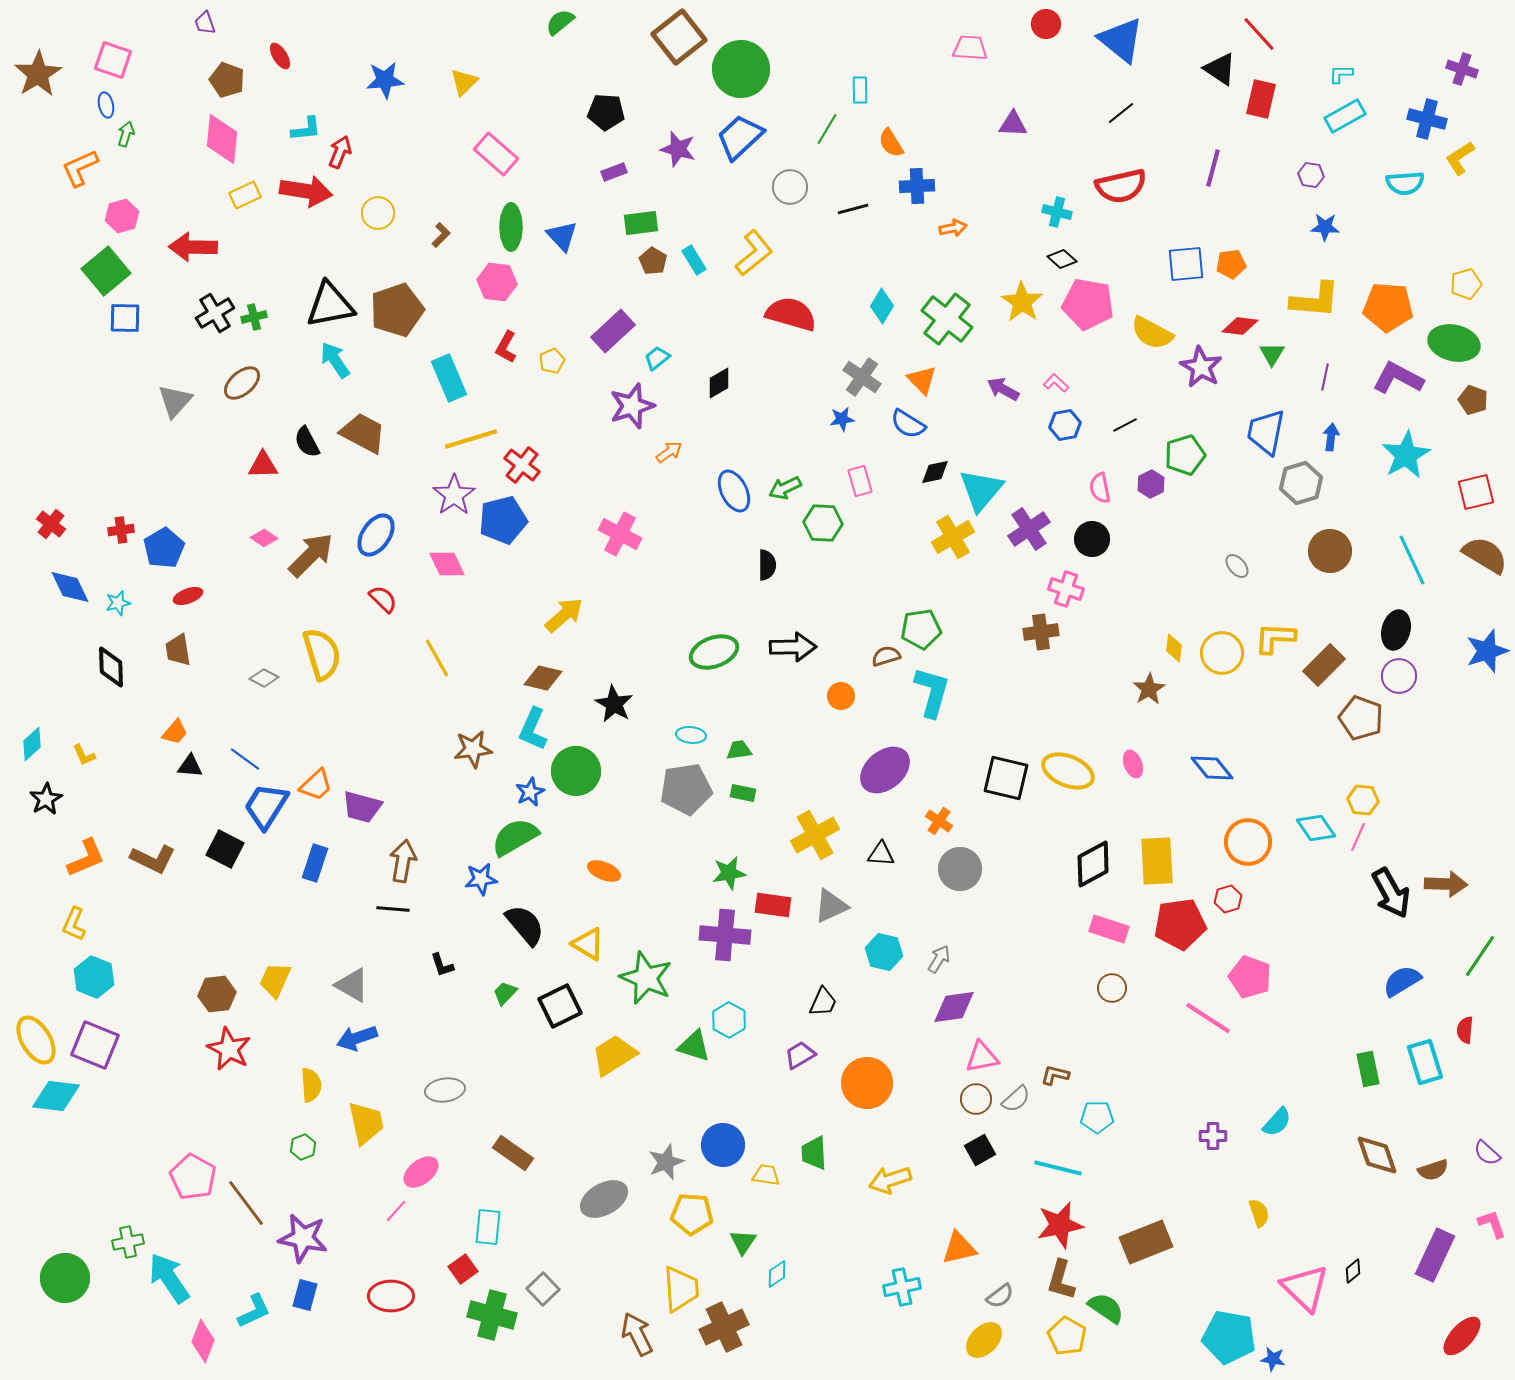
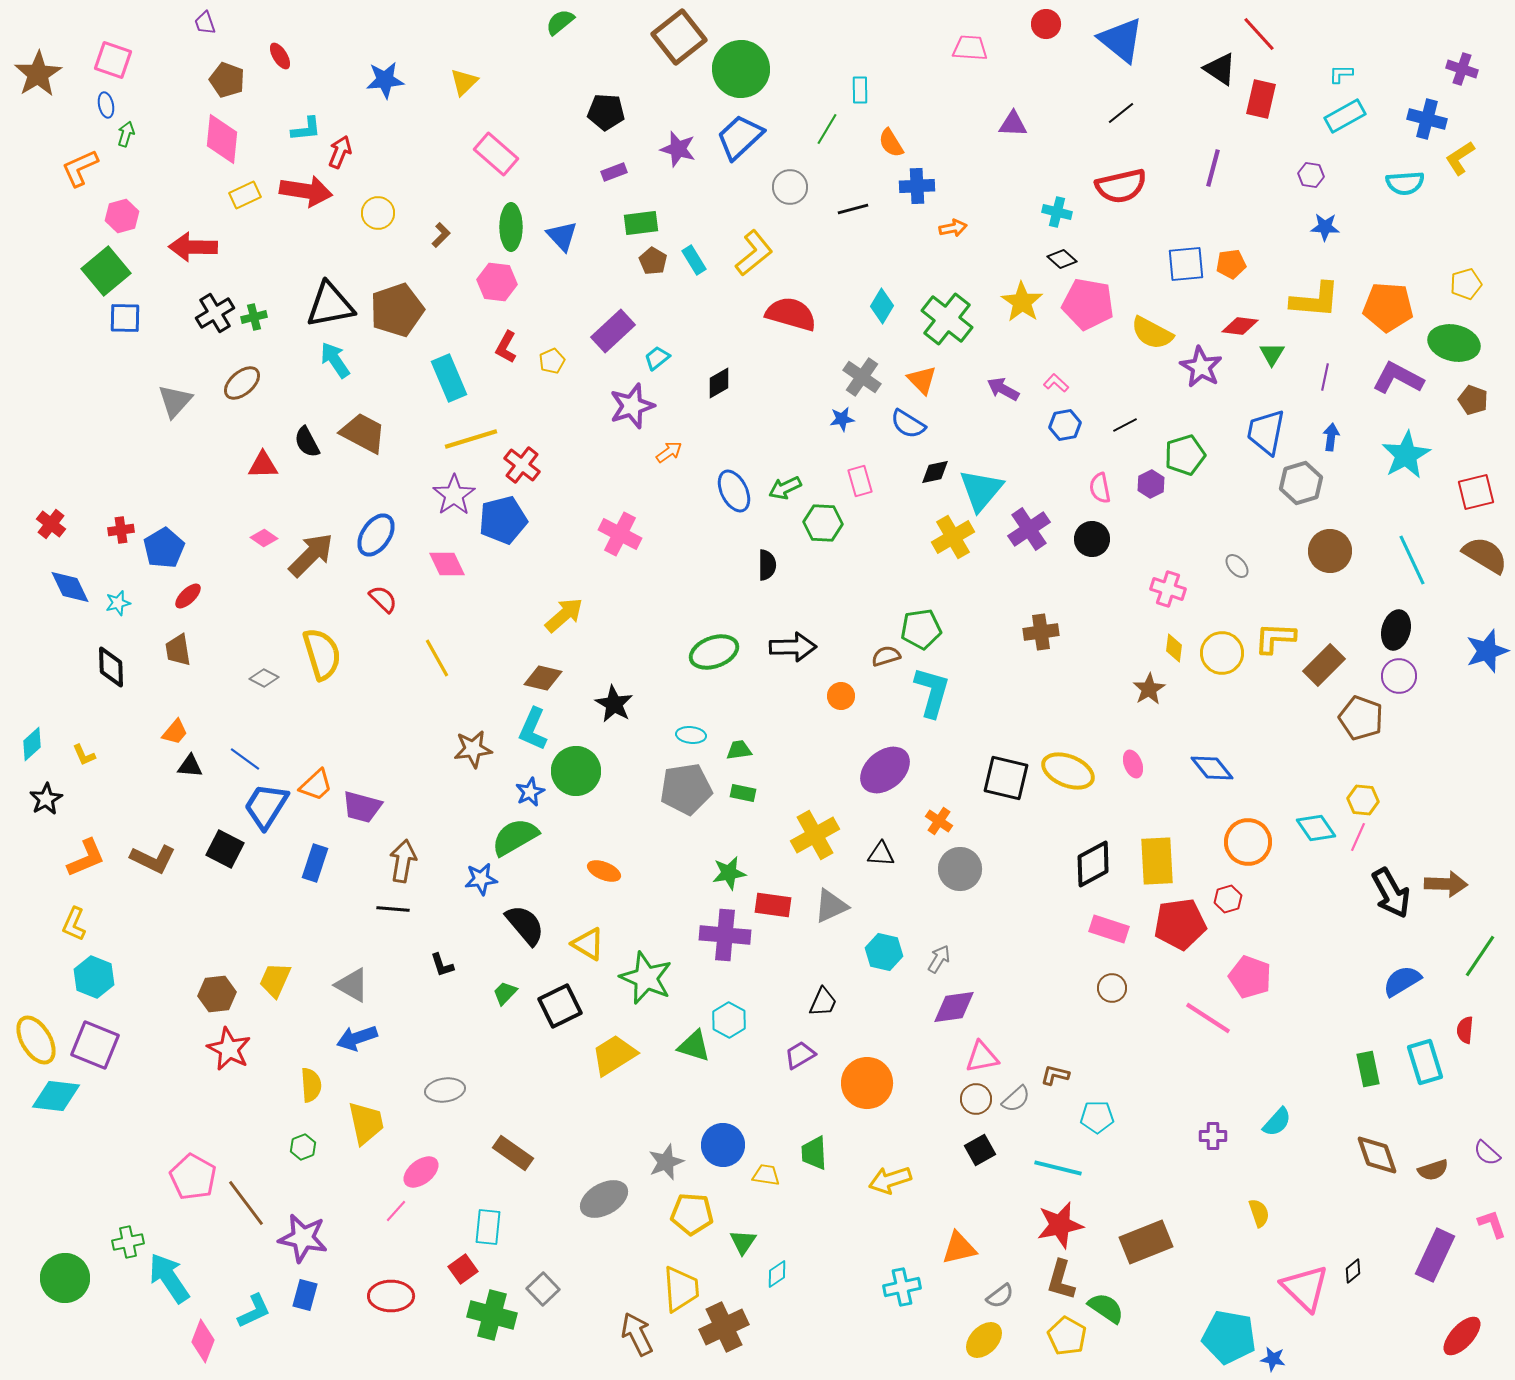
pink cross at (1066, 589): moved 102 px right
red ellipse at (188, 596): rotated 24 degrees counterclockwise
